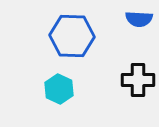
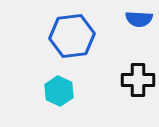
blue hexagon: rotated 9 degrees counterclockwise
cyan hexagon: moved 2 px down
